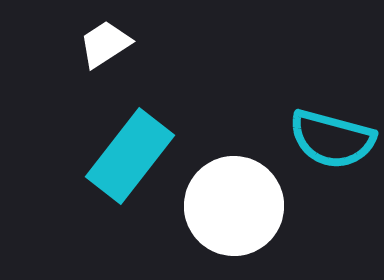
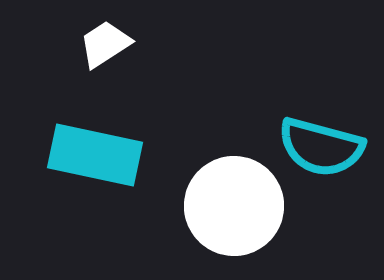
cyan semicircle: moved 11 px left, 8 px down
cyan rectangle: moved 35 px left, 1 px up; rotated 64 degrees clockwise
